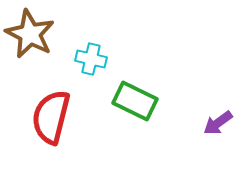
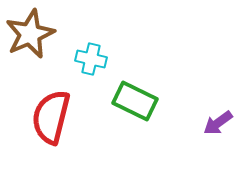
brown star: rotated 21 degrees clockwise
